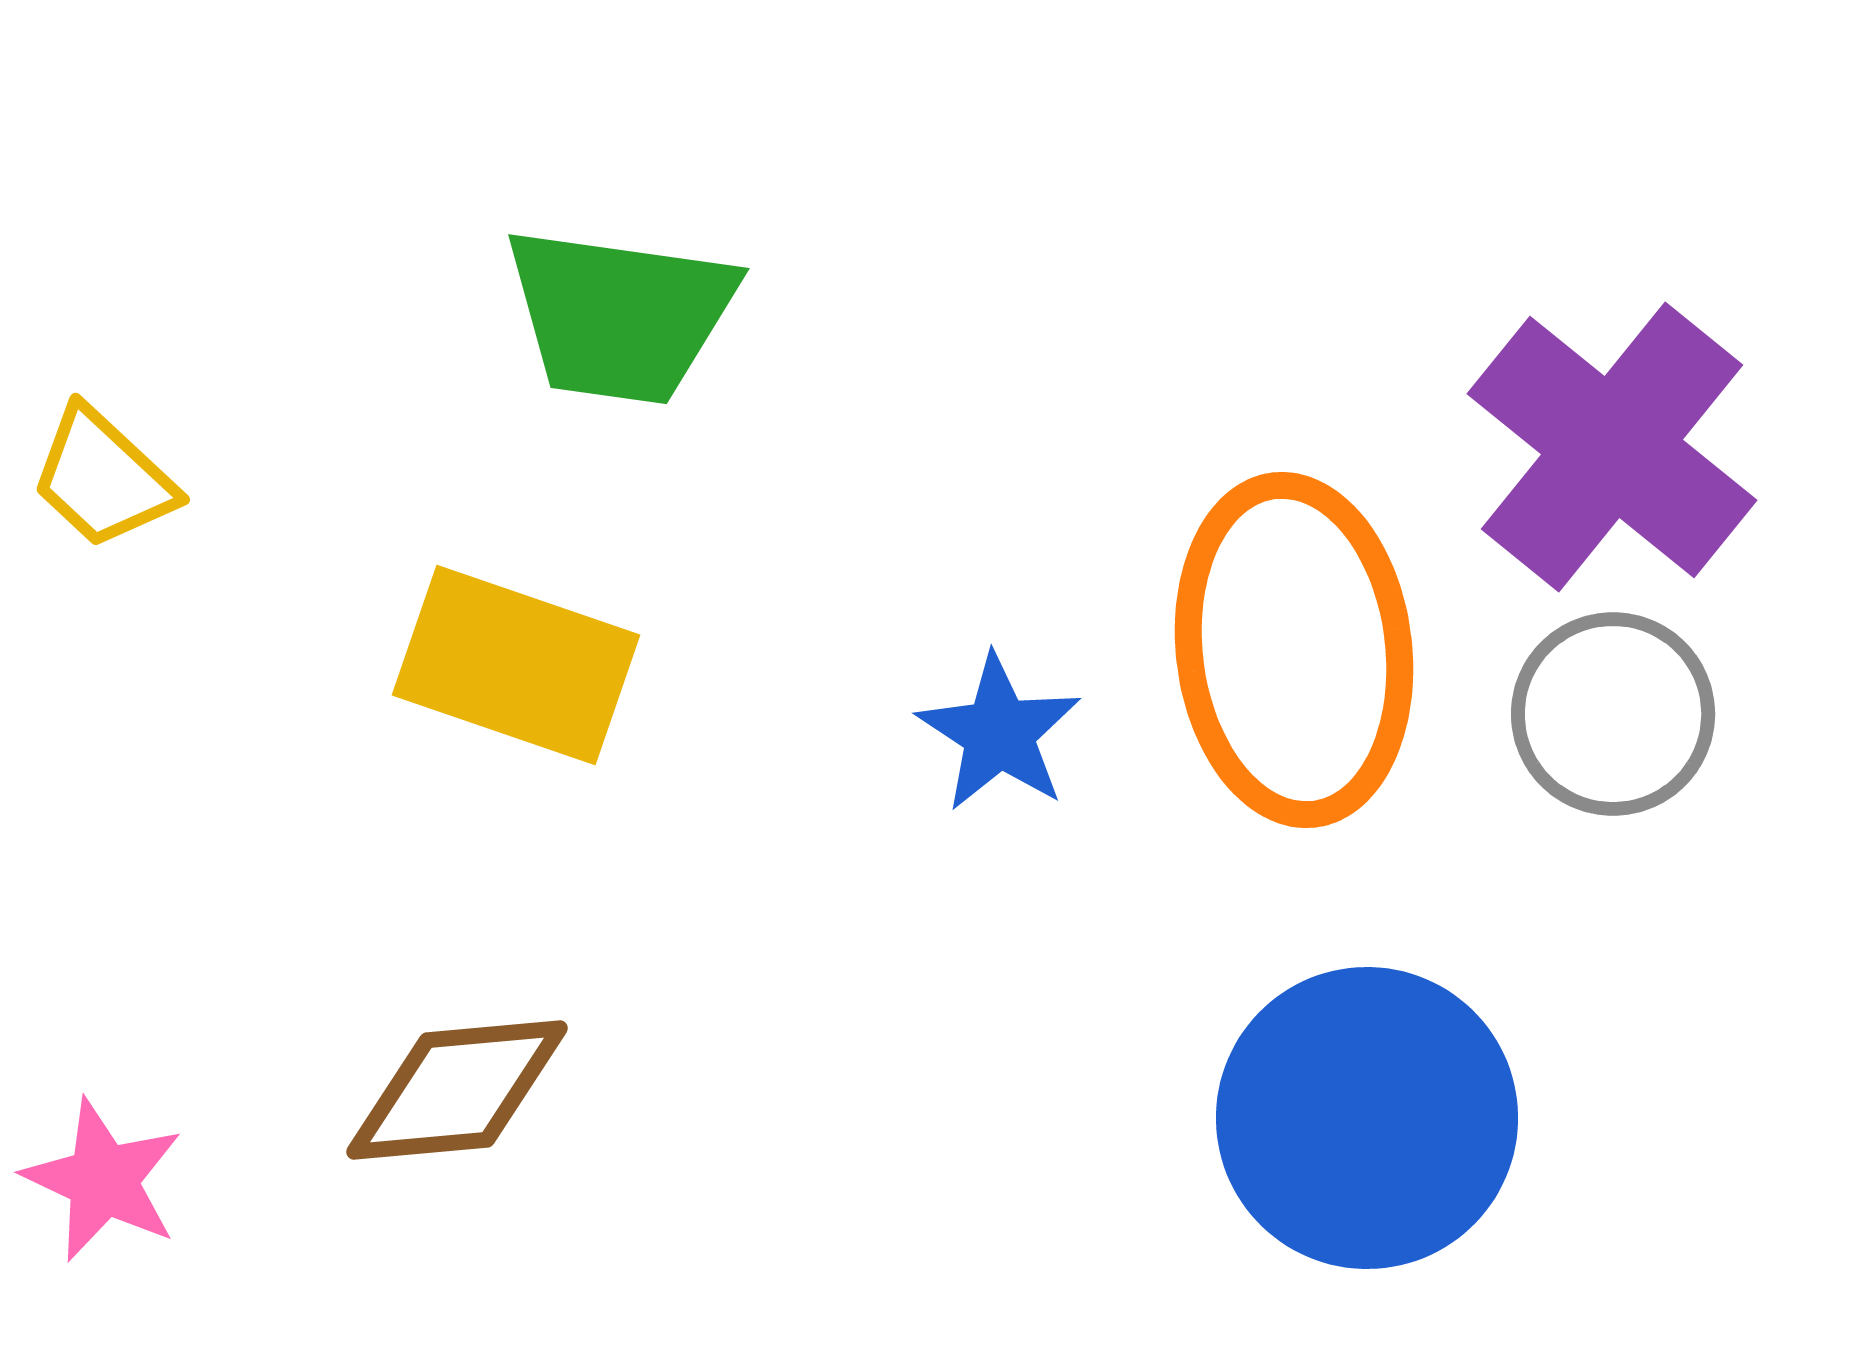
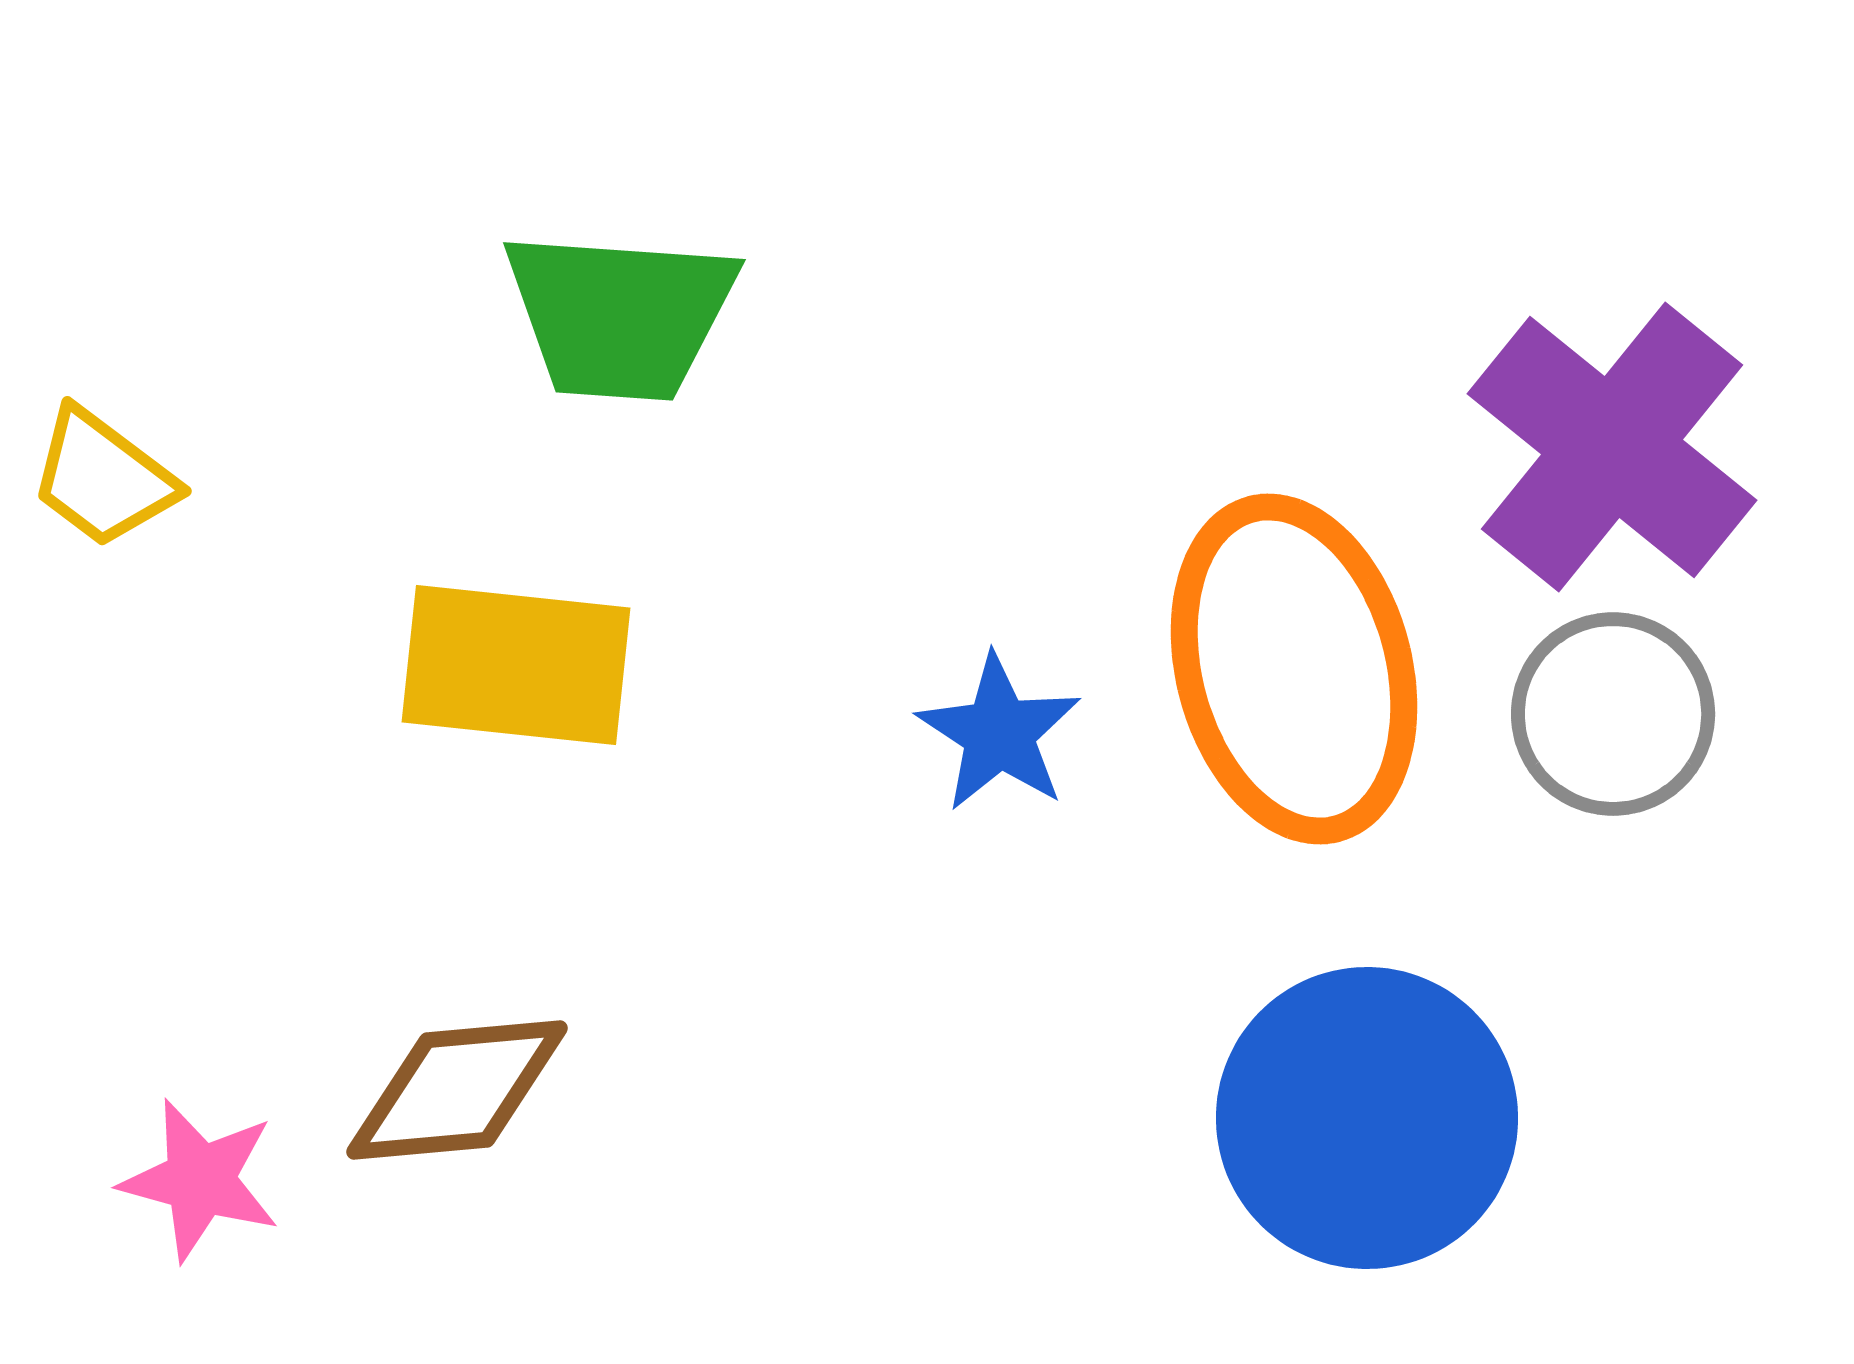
green trapezoid: rotated 4 degrees counterclockwise
yellow trapezoid: rotated 6 degrees counterclockwise
orange ellipse: moved 19 px down; rotated 8 degrees counterclockwise
yellow rectangle: rotated 13 degrees counterclockwise
pink star: moved 97 px right; rotated 10 degrees counterclockwise
